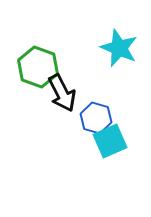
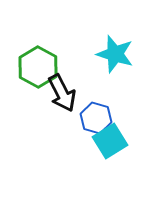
cyan star: moved 4 px left, 6 px down; rotated 6 degrees counterclockwise
green hexagon: rotated 9 degrees clockwise
cyan square: rotated 8 degrees counterclockwise
